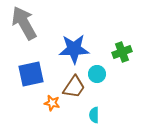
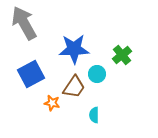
green cross: moved 3 px down; rotated 18 degrees counterclockwise
blue square: rotated 16 degrees counterclockwise
